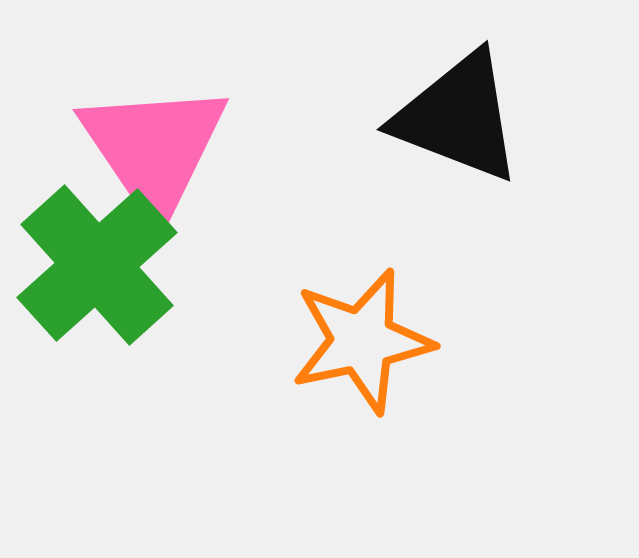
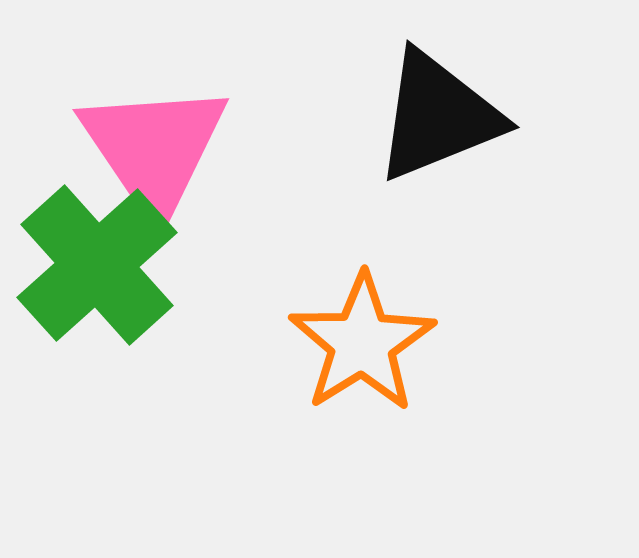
black triangle: moved 20 px left, 1 px up; rotated 43 degrees counterclockwise
orange star: moved 2 px down; rotated 20 degrees counterclockwise
